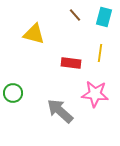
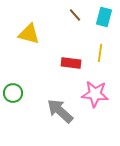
yellow triangle: moved 5 px left
